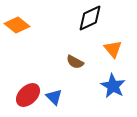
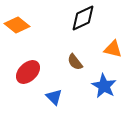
black diamond: moved 7 px left
orange triangle: rotated 36 degrees counterclockwise
brown semicircle: rotated 24 degrees clockwise
blue star: moved 9 px left
red ellipse: moved 23 px up
